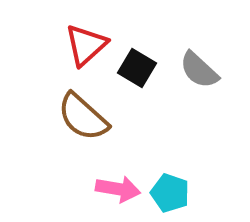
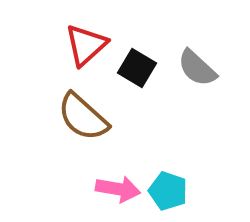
gray semicircle: moved 2 px left, 2 px up
cyan pentagon: moved 2 px left, 2 px up
